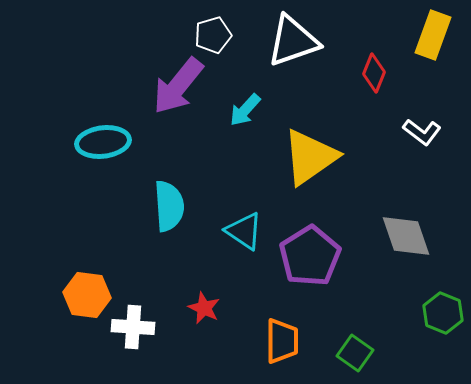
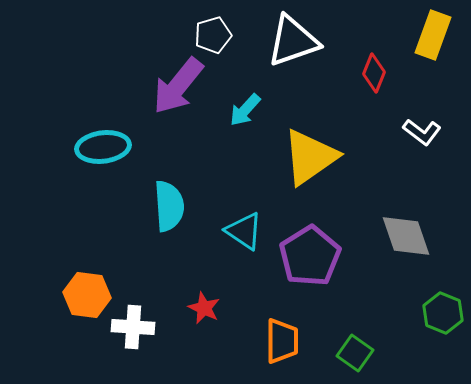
cyan ellipse: moved 5 px down
